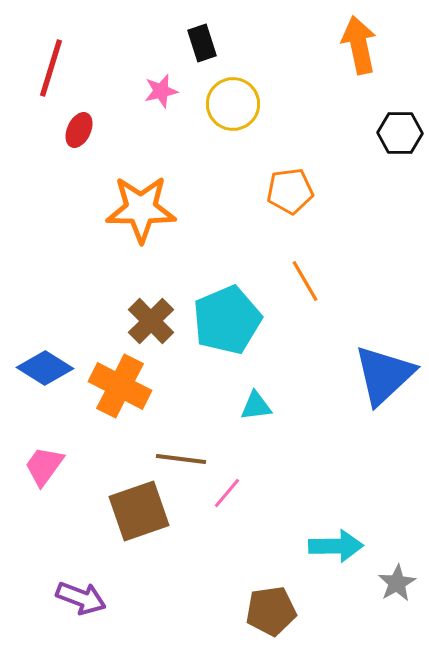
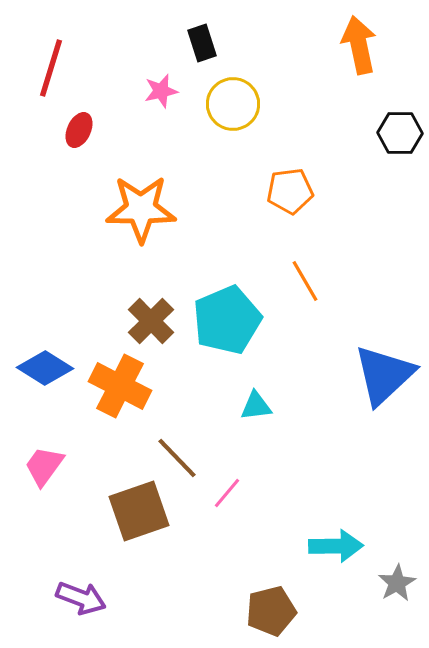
brown line: moved 4 px left, 1 px up; rotated 39 degrees clockwise
brown pentagon: rotated 6 degrees counterclockwise
